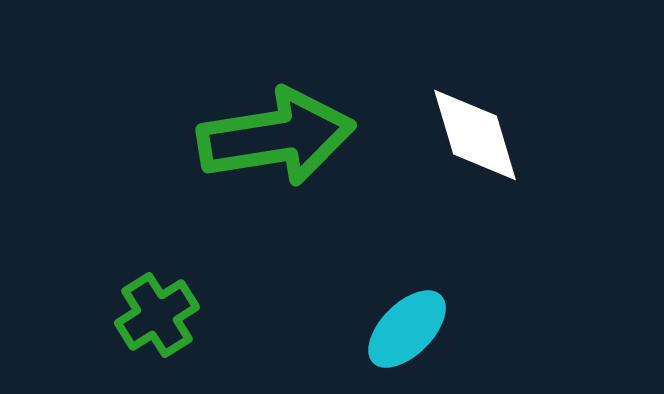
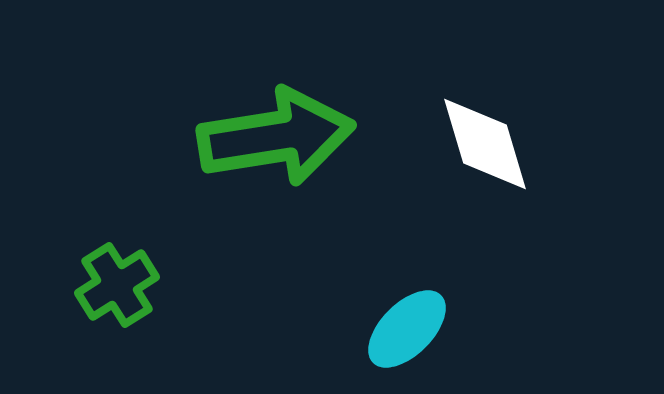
white diamond: moved 10 px right, 9 px down
green cross: moved 40 px left, 30 px up
